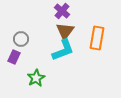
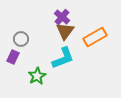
purple cross: moved 6 px down
orange rectangle: moved 2 px left, 1 px up; rotated 50 degrees clockwise
cyan L-shape: moved 8 px down
purple rectangle: moved 1 px left
green star: moved 1 px right, 2 px up
